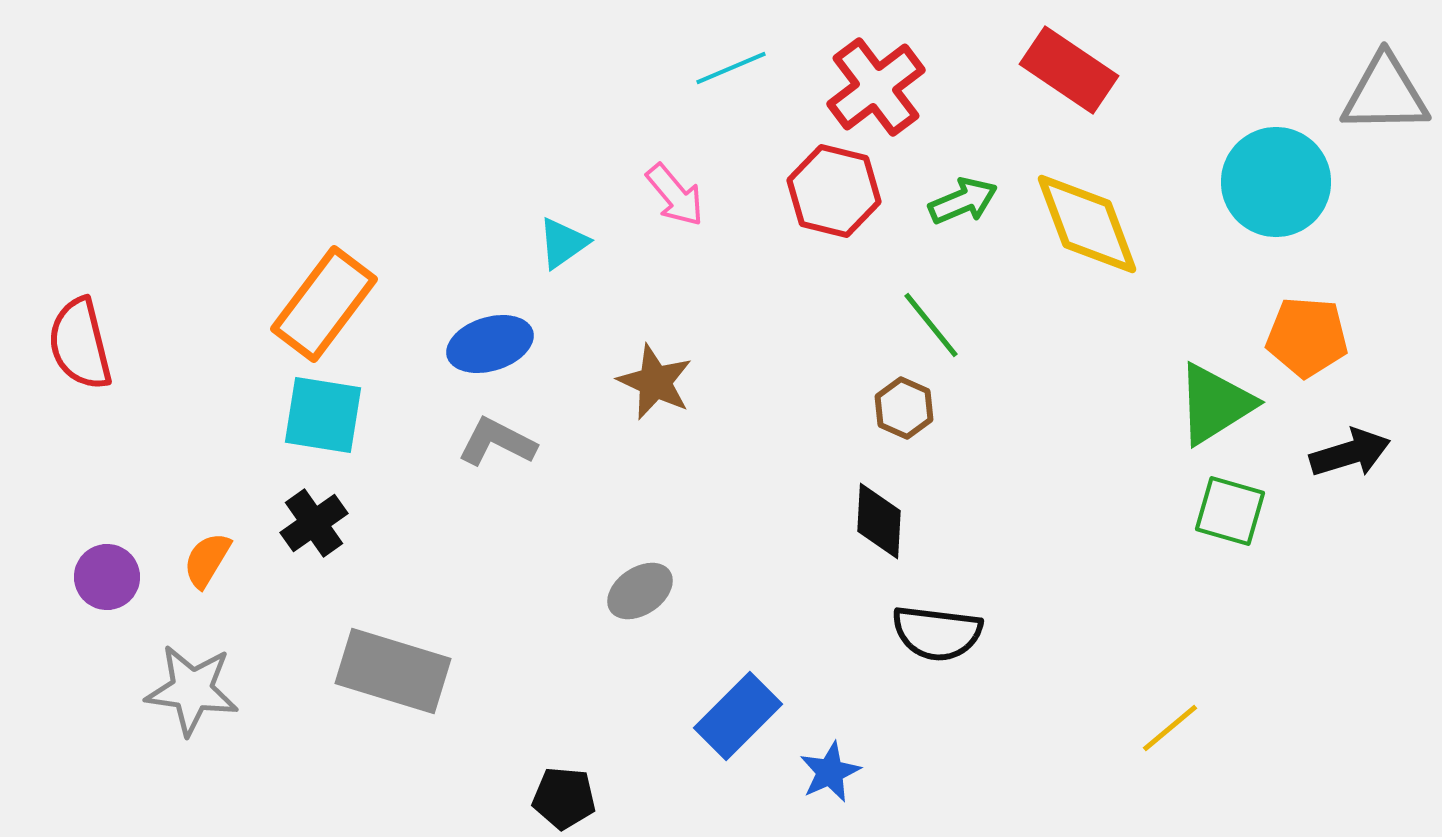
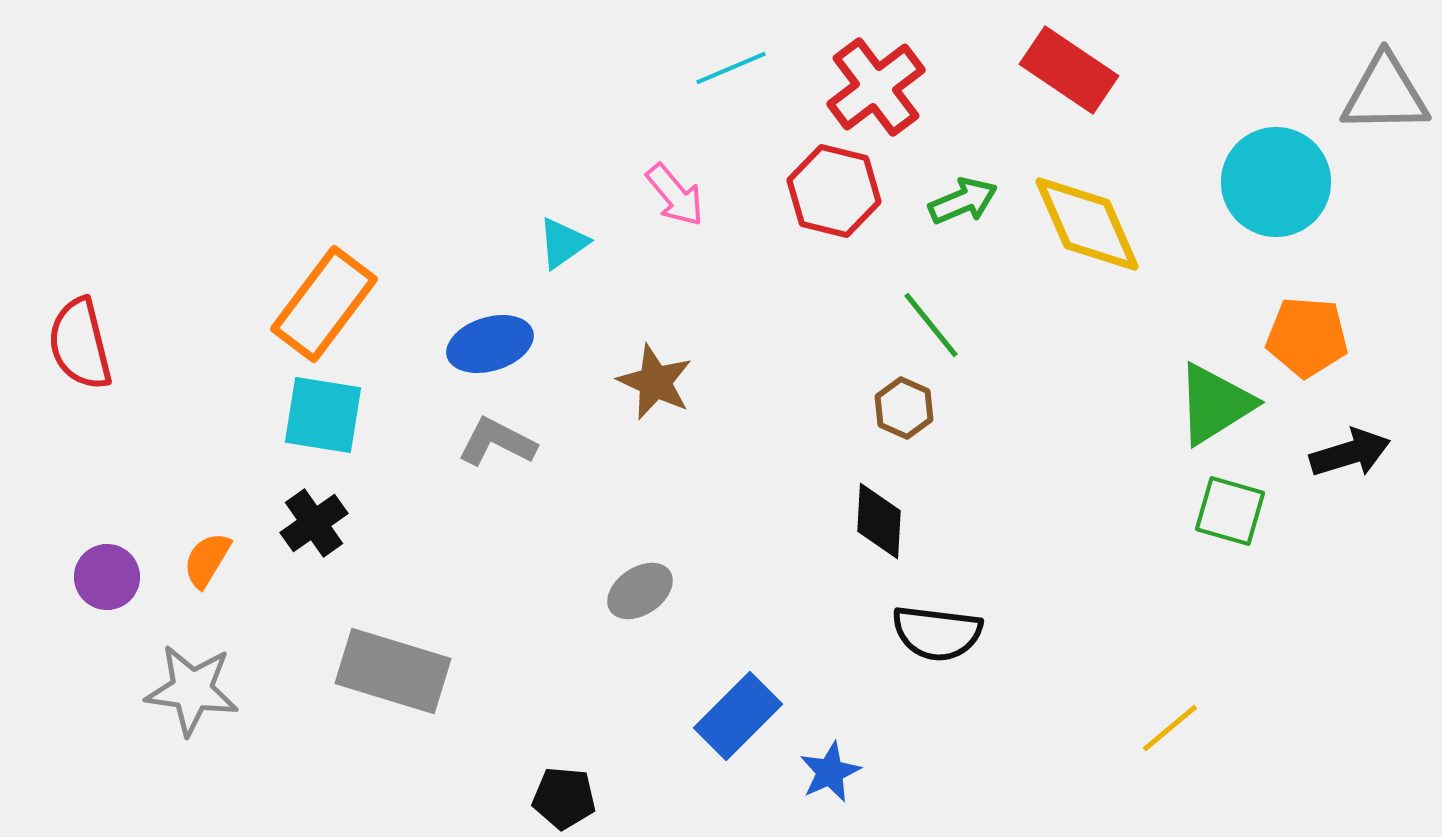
yellow diamond: rotated 3 degrees counterclockwise
